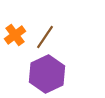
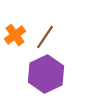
purple hexagon: moved 1 px left
